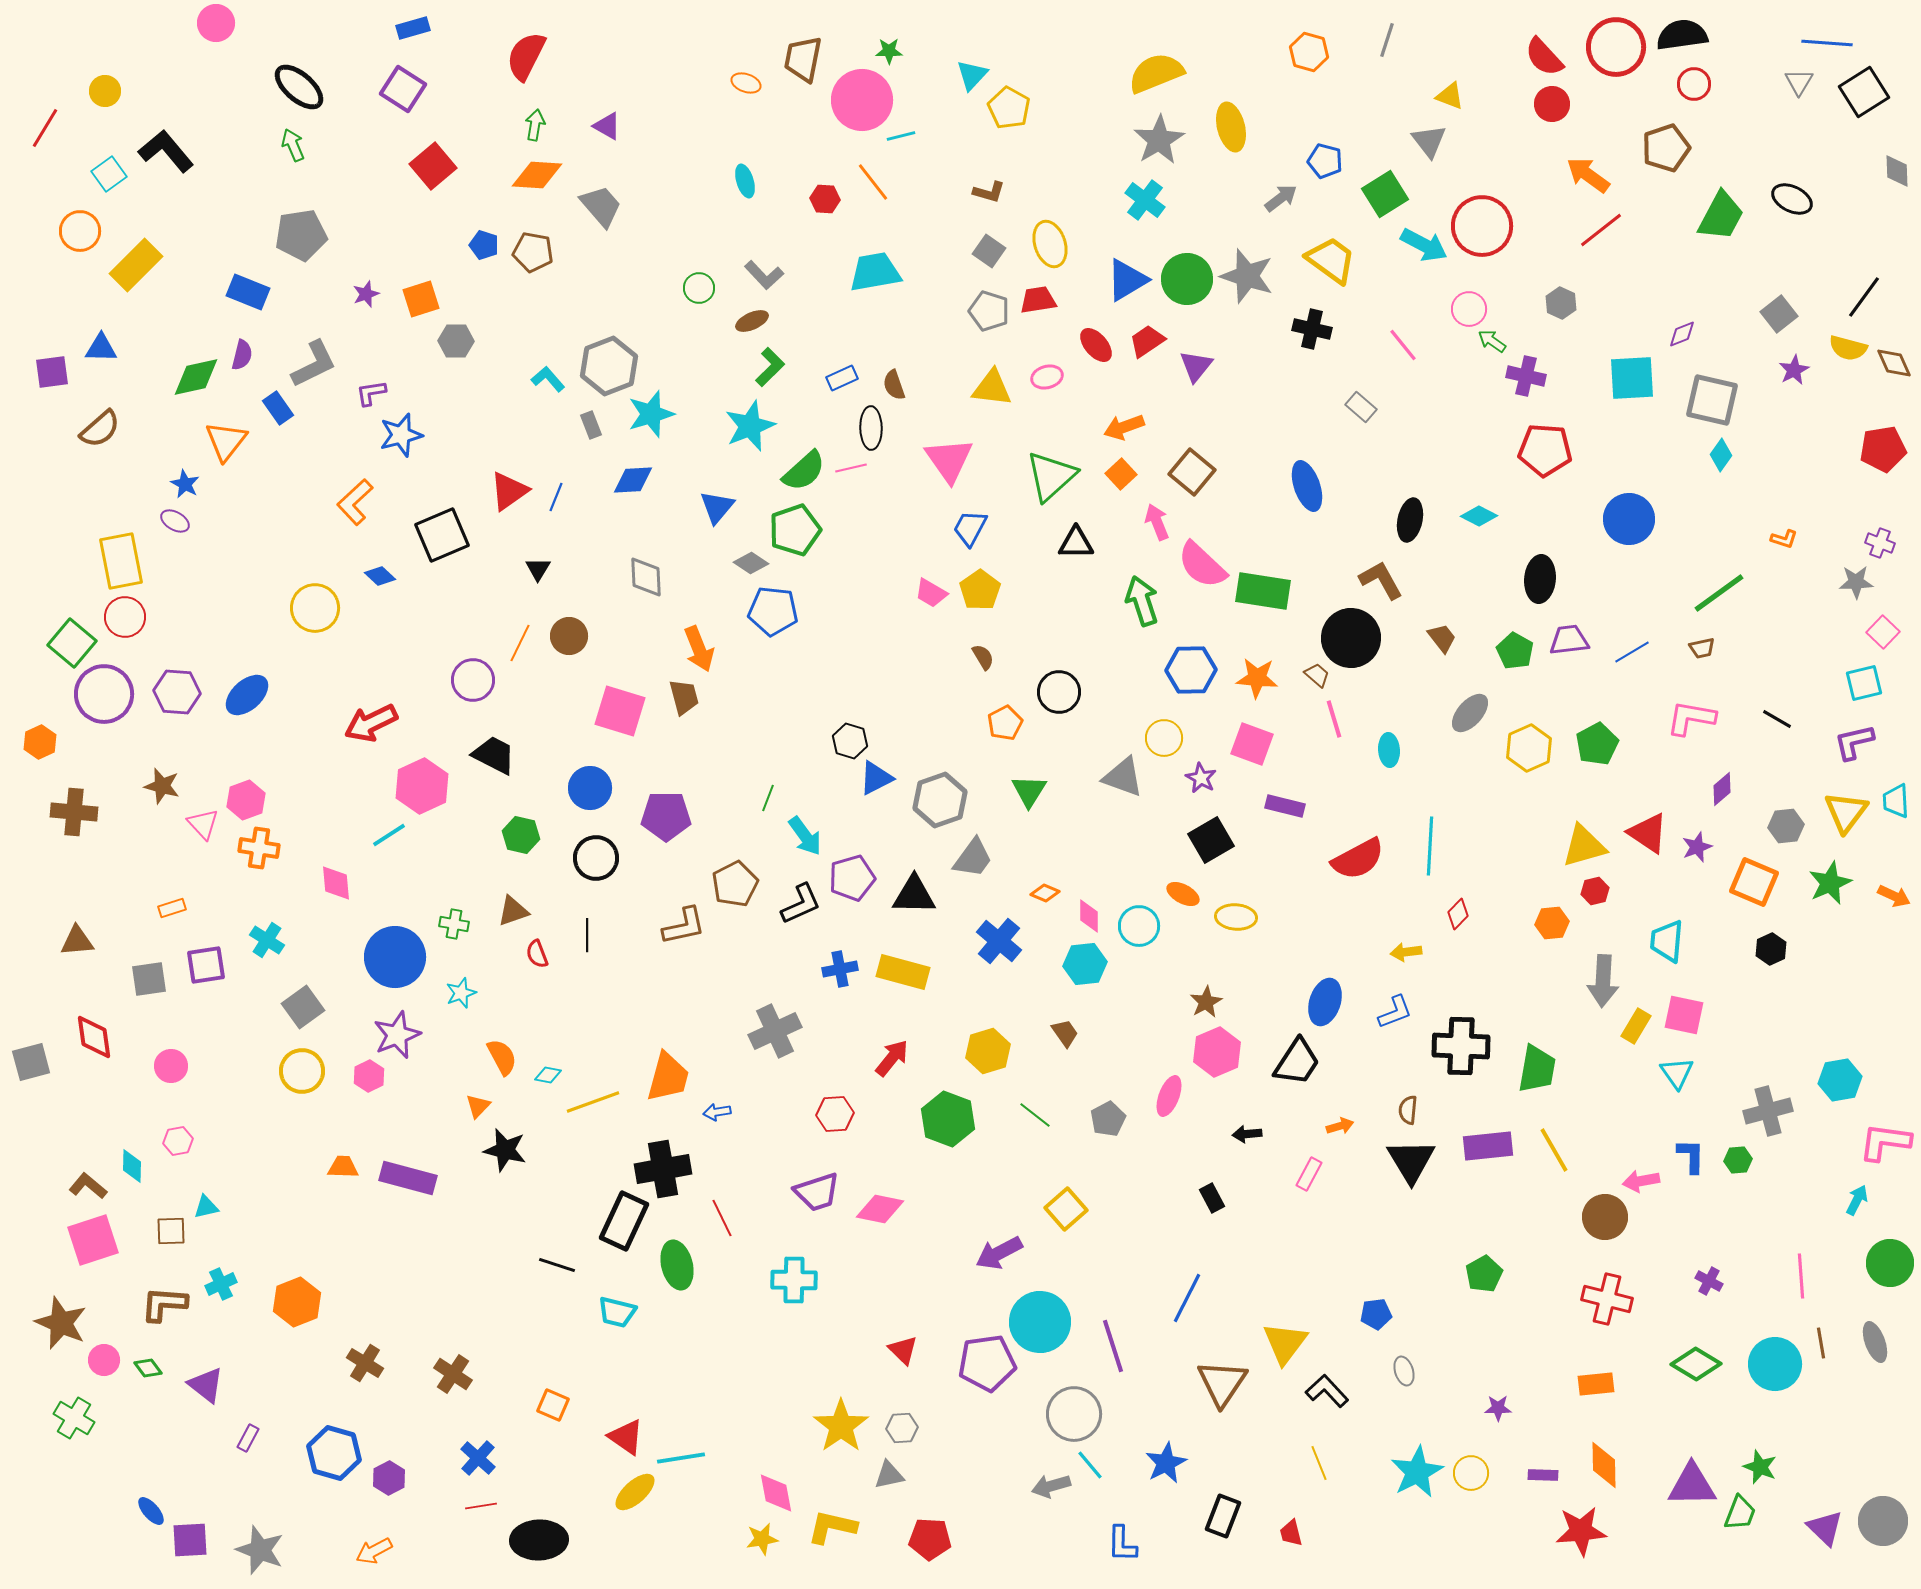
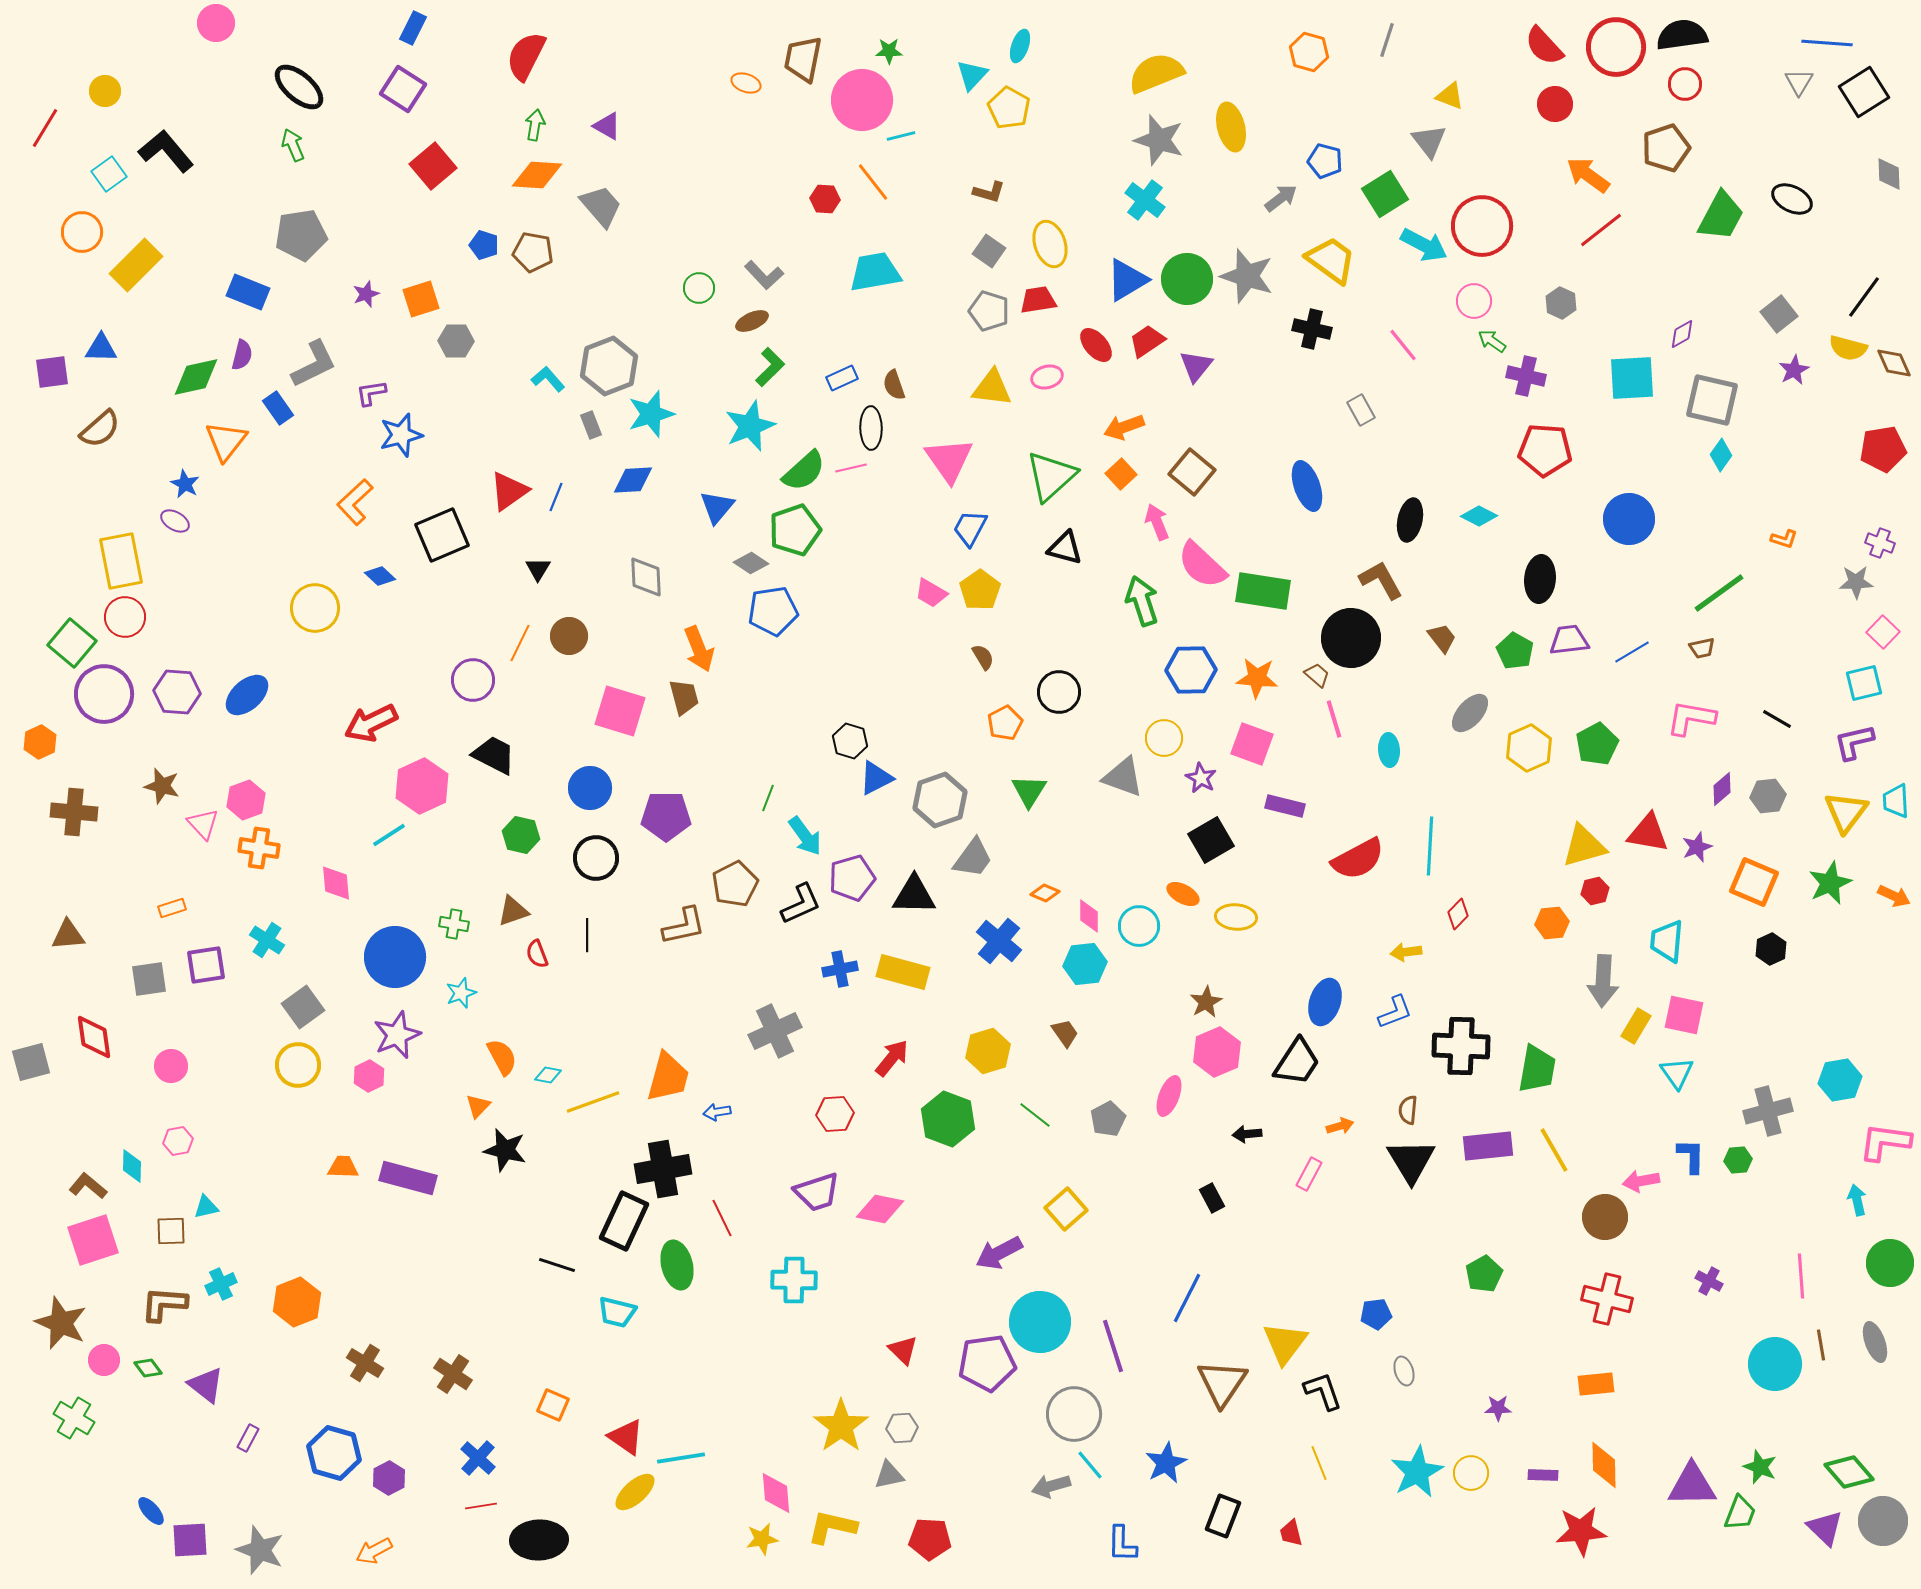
blue rectangle at (413, 28): rotated 48 degrees counterclockwise
red semicircle at (1544, 57): moved 11 px up
red circle at (1694, 84): moved 9 px left
red circle at (1552, 104): moved 3 px right
gray star at (1159, 140): rotated 24 degrees counterclockwise
gray diamond at (1897, 171): moved 8 px left, 3 px down
cyan ellipse at (745, 181): moved 275 px right, 135 px up; rotated 36 degrees clockwise
orange circle at (80, 231): moved 2 px right, 1 px down
pink circle at (1469, 309): moved 5 px right, 8 px up
purple diamond at (1682, 334): rotated 8 degrees counterclockwise
gray rectangle at (1361, 407): moved 3 px down; rotated 20 degrees clockwise
black triangle at (1076, 543): moved 11 px left, 5 px down; rotated 15 degrees clockwise
blue pentagon at (773, 611): rotated 15 degrees counterclockwise
gray hexagon at (1786, 826): moved 18 px left, 30 px up
red triangle at (1648, 833): rotated 24 degrees counterclockwise
brown triangle at (77, 941): moved 9 px left, 6 px up
yellow circle at (302, 1071): moved 4 px left, 6 px up
cyan arrow at (1857, 1200): rotated 40 degrees counterclockwise
brown line at (1821, 1343): moved 2 px down
green diamond at (1696, 1364): moved 153 px right, 108 px down; rotated 18 degrees clockwise
black L-shape at (1327, 1391): moved 4 px left; rotated 24 degrees clockwise
pink diamond at (776, 1493): rotated 6 degrees clockwise
